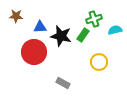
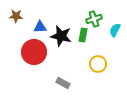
cyan semicircle: rotated 48 degrees counterclockwise
green rectangle: rotated 24 degrees counterclockwise
yellow circle: moved 1 px left, 2 px down
